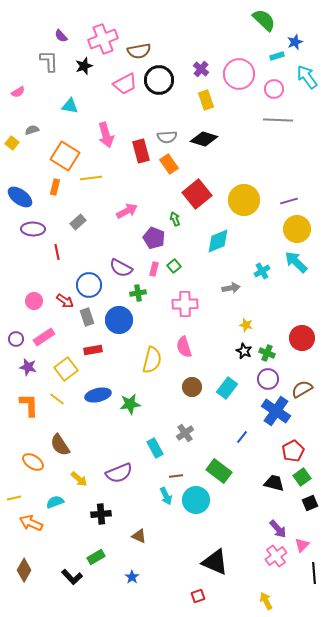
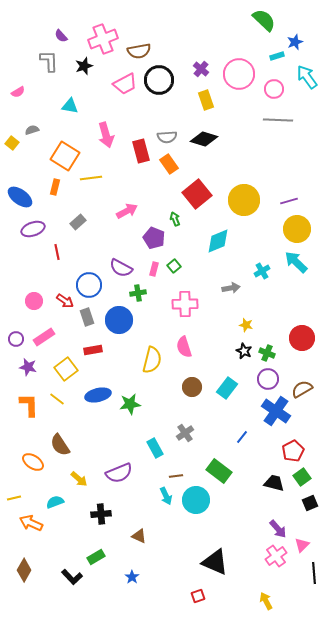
purple ellipse at (33, 229): rotated 20 degrees counterclockwise
